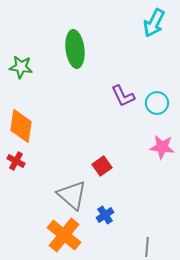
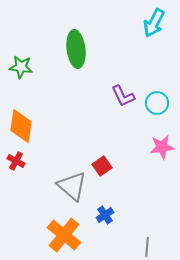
green ellipse: moved 1 px right
pink star: rotated 15 degrees counterclockwise
gray triangle: moved 9 px up
